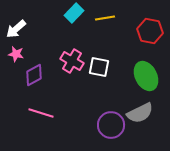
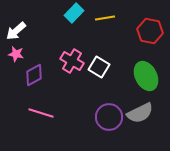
white arrow: moved 2 px down
white square: rotated 20 degrees clockwise
purple circle: moved 2 px left, 8 px up
